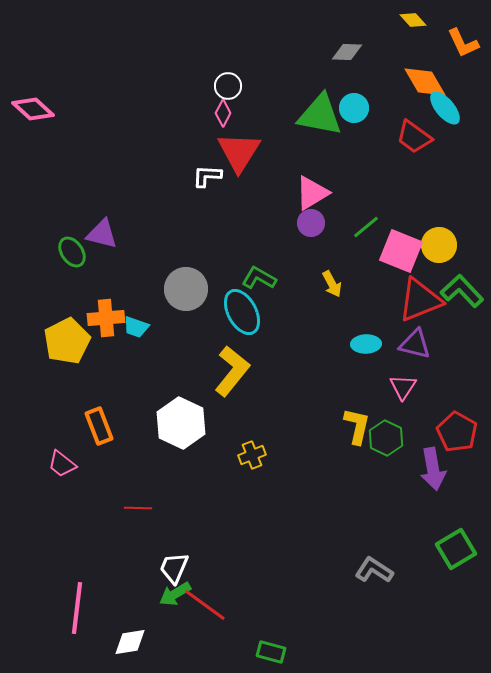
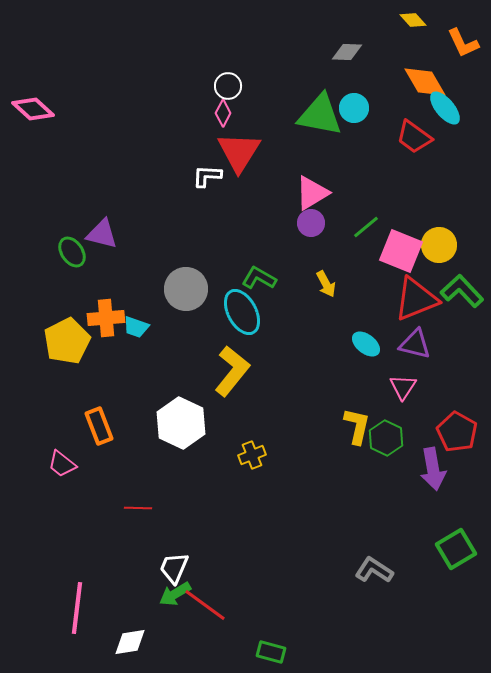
yellow arrow at (332, 284): moved 6 px left
red triangle at (420, 300): moved 4 px left, 1 px up
cyan ellipse at (366, 344): rotated 40 degrees clockwise
